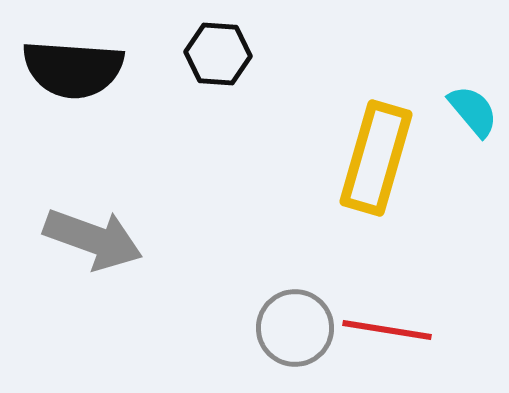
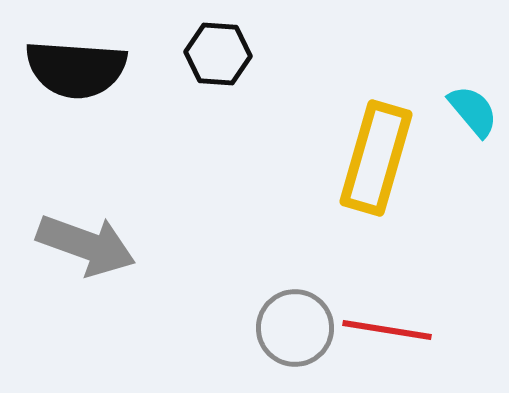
black semicircle: moved 3 px right
gray arrow: moved 7 px left, 6 px down
